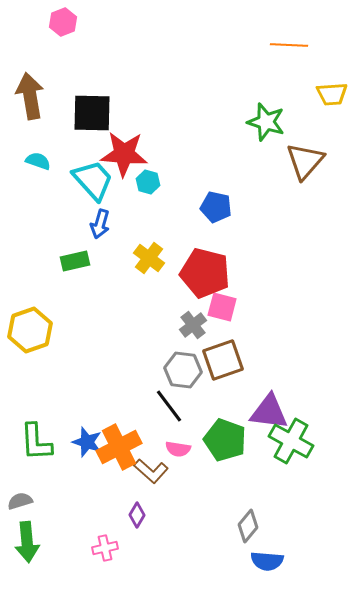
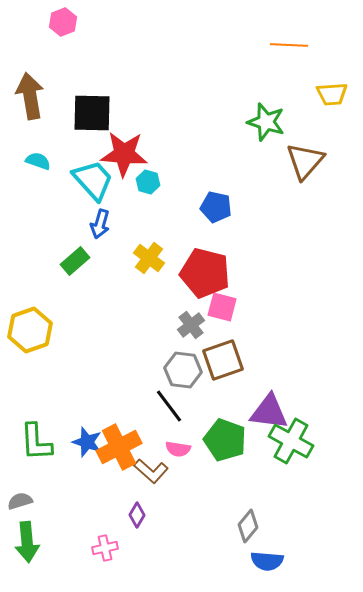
green rectangle: rotated 28 degrees counterclockwise
gray cross: moved 2 px left
